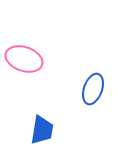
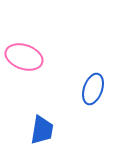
pink ellipse: moved 2 px up
